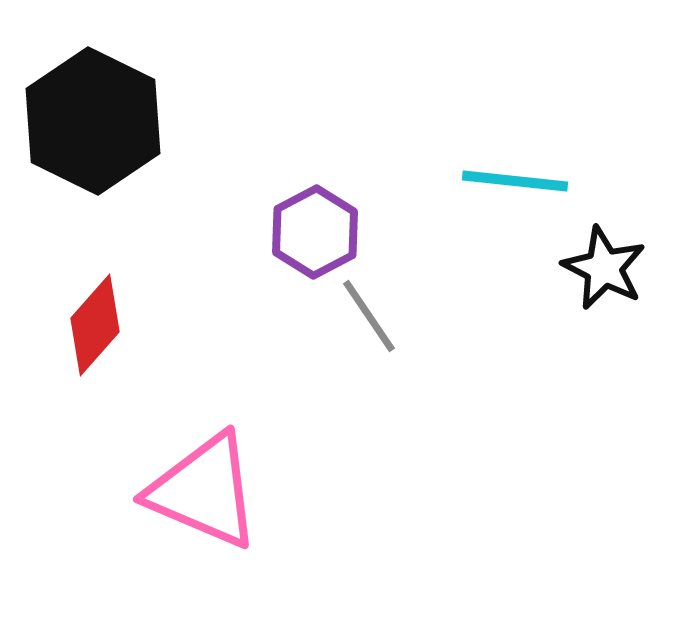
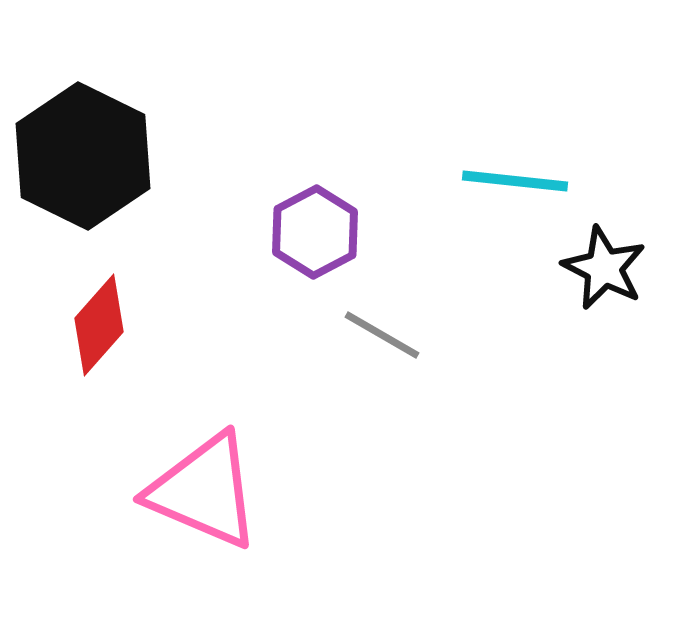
black hexagon: moved 10 px left, 35 px down
gray line: moved 13 px right, 19 px down; rotated 26 degrees counterclockwise
red diamond: moved 4 px right
